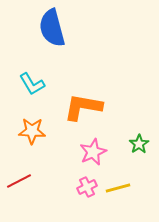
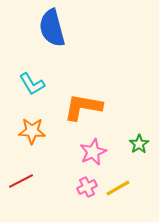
red line: moved 2 px right
yellow line: rotated 15 degrees counterclockwise
